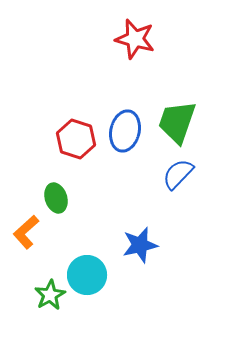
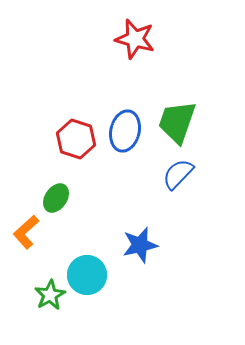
green ellipse: rotated 52 degrees clockwise
